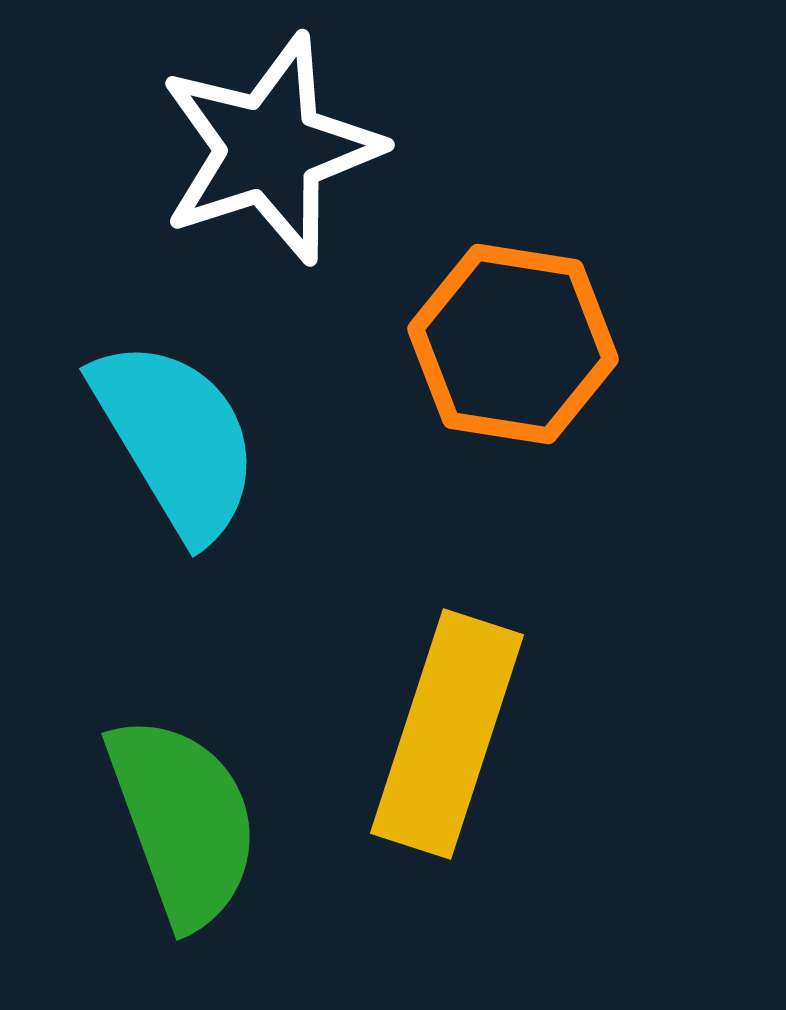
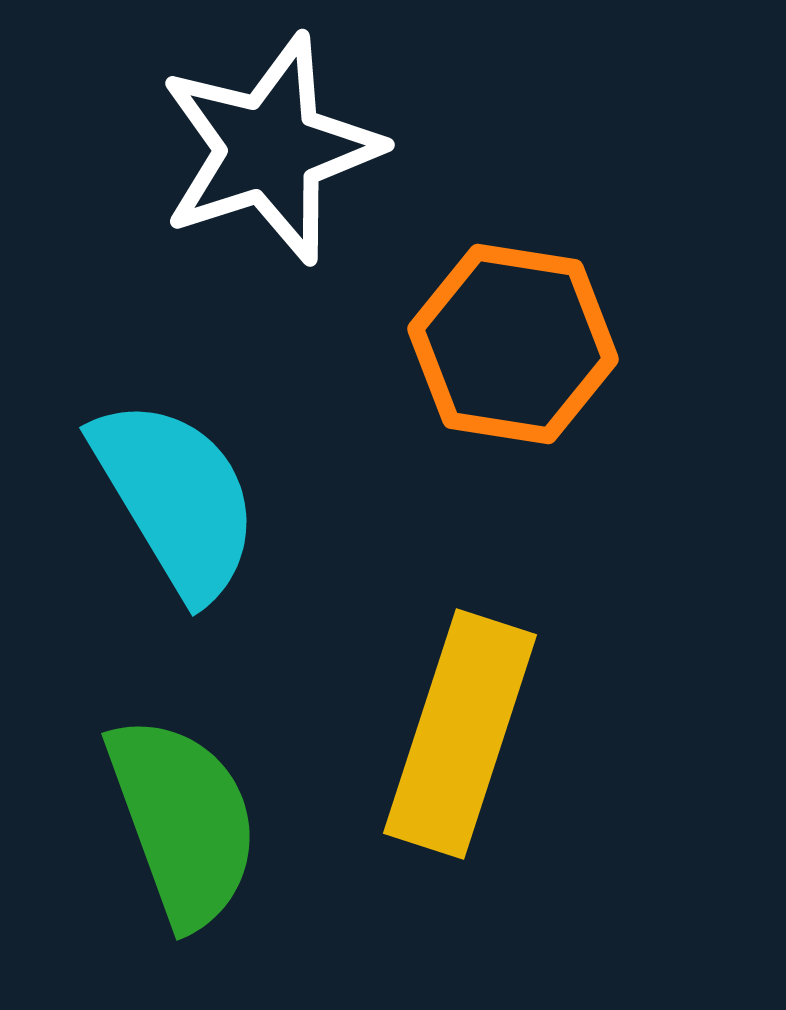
cyan semicircle: moved 59 px down
yellow rectangle: moved 13 px right
